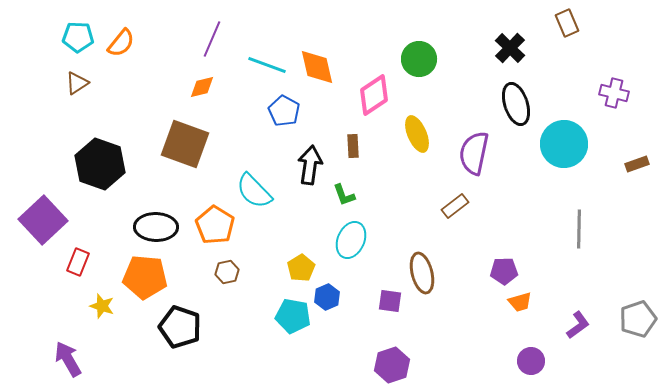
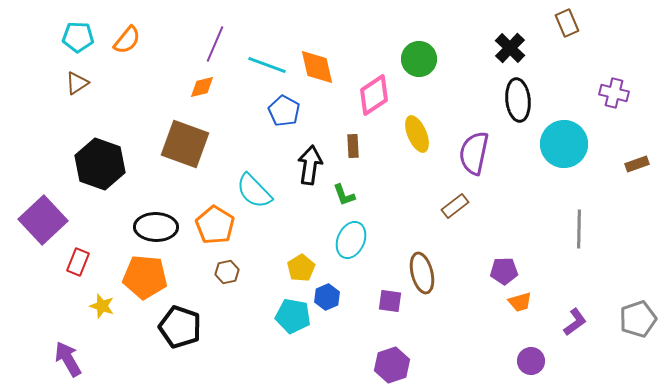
purple line at (212, 39): moved 3 px right, 5 px down
orange semicircle at (121, 43): moved 6 px right, 3 px up
black ellipse at (516, 104): moved 2 px right, 4 px up; rotated 12 degrees clockwise
purple L-shape at (578, 325): moved 3 px left, 3 px up
